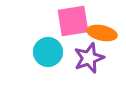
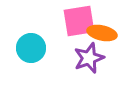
pink square: moved 6 px right
cyan circle: moved 17 px left, 4 px up
